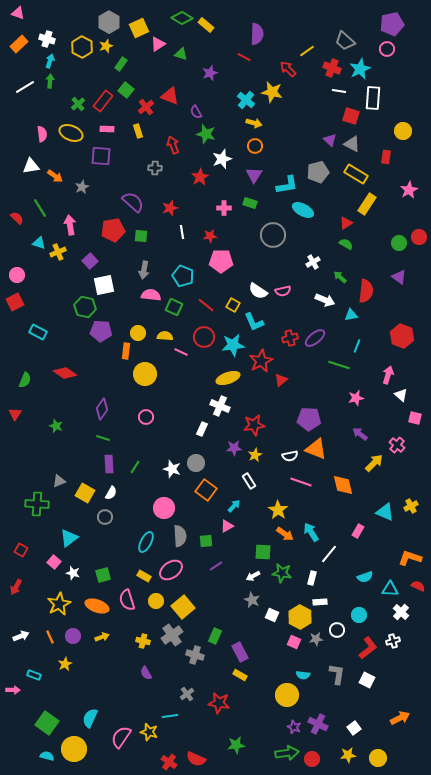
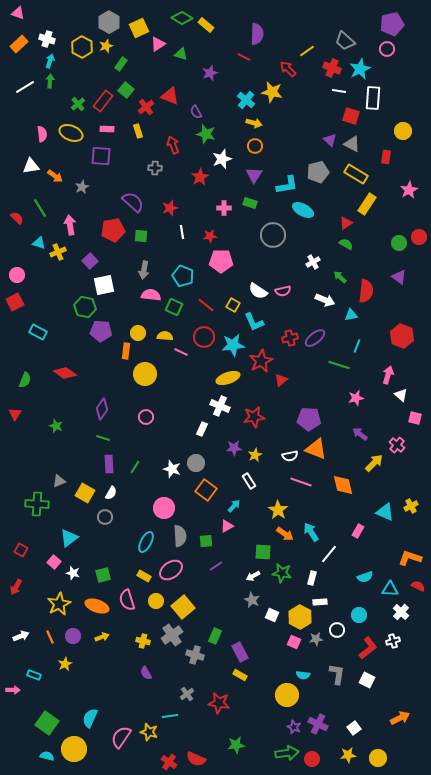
red star at (254, 425): moved 8 px up
